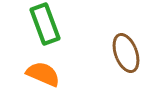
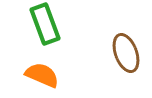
orange semicircle: moved 1 px left, 1 px down
